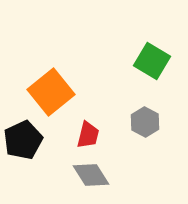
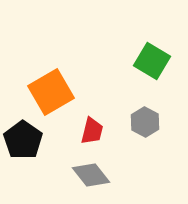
orange square: rotated 9 degrees clockwise
red trapezoid: moved 4 px right, 4 px up
black pentagon: rotated 12 degrees counterclockwise
gray diamond: rotated 6 degrees counterclockwise
